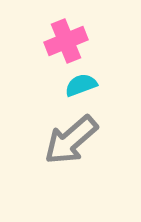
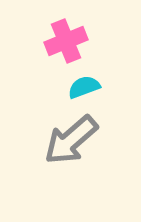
cyan semicircle: moved 3 px right, 2 px down
